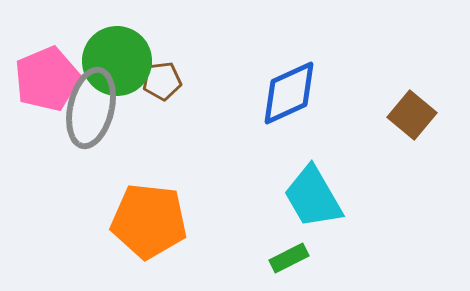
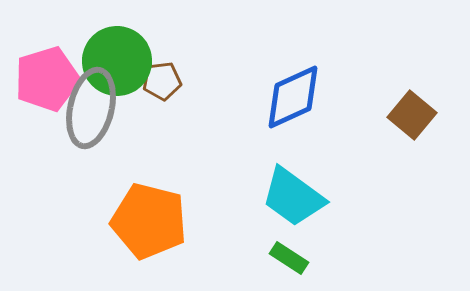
pink pentagon: rotated 6 degrees clockwise
blue diamond: moved 4 px right, 4 px down
cyan trapezoid: moved 20 px left; rotated 24 degrees counterclockwise
orange pentagon: rotated 8 degrees clockwise
green rectangle: rotated 60 degrees clockwise
